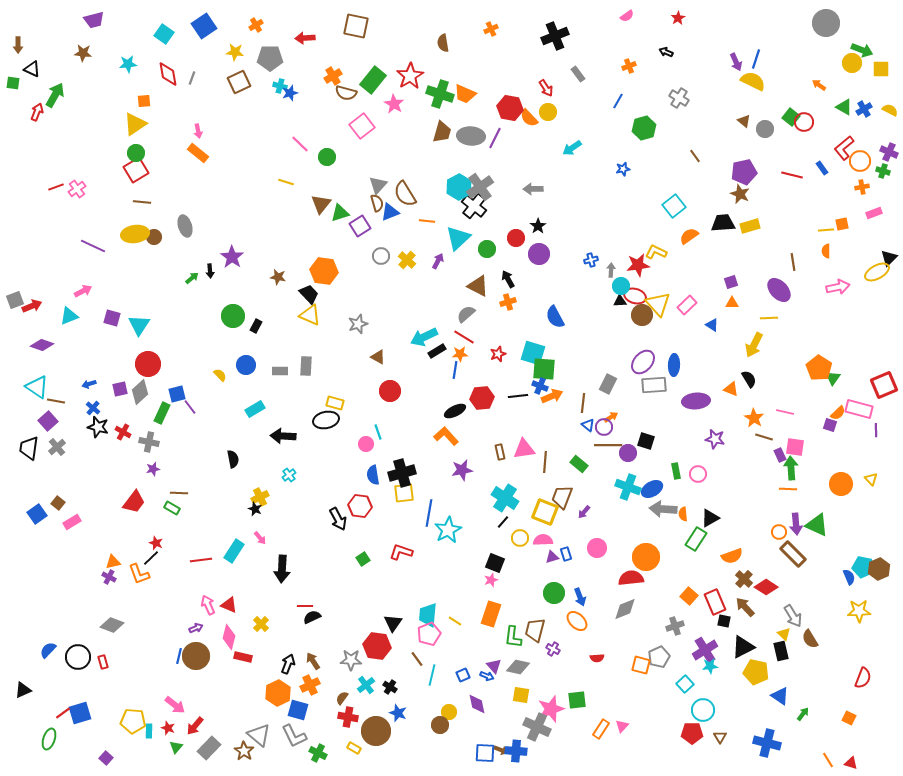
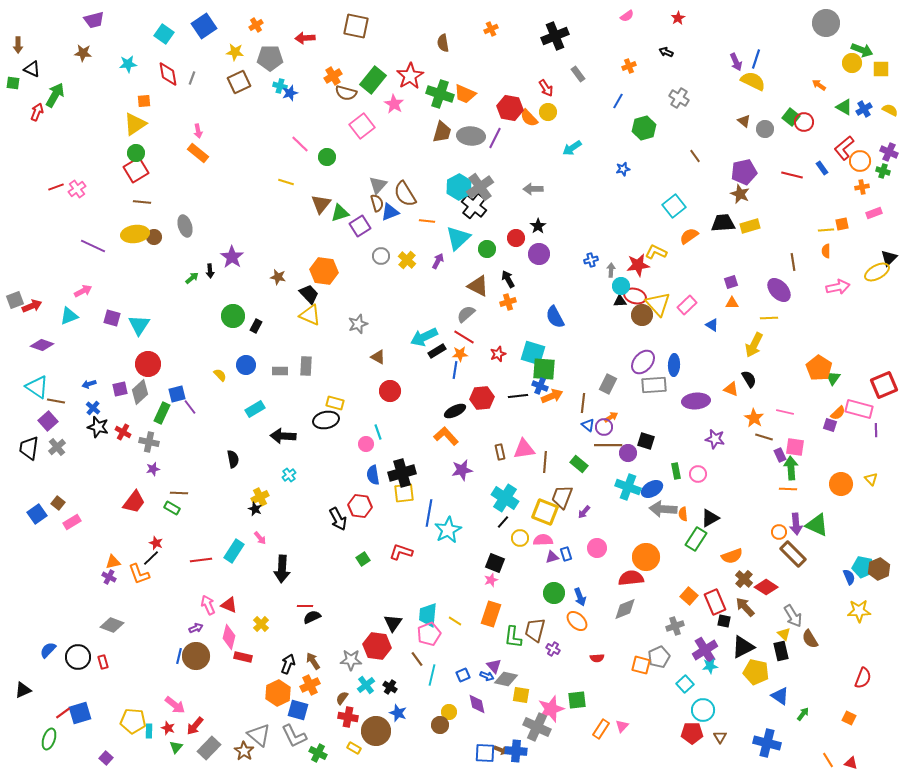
gray diamond at (518, 667): moved 12 px left, 12 px down
